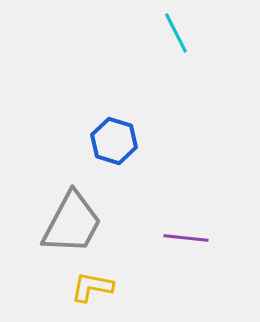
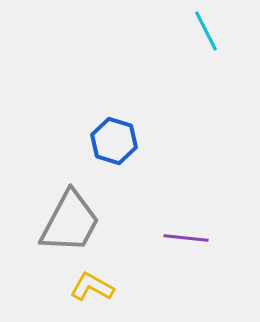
cyan line: moved 30 px right, 2 px up
gray trapezoid: moved 2 px left, 1 px up
yellow L-shape: rotated 18 degrees clockwise
